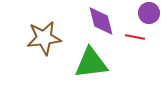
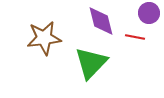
green triangle: rotated 39 degrees counterclockwise
